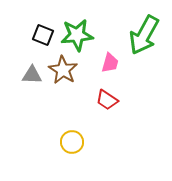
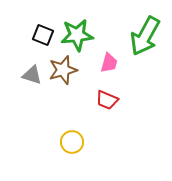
green arrow: moved 1 px right, 1 px down
pink trapezoid: moved 1 px left
brown star: rotated 24 degrees clockwise
gray triangle: rotated 15 degrees clockwise
red trapezoid: rotated 10 degrees counterclockwise
